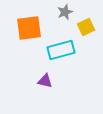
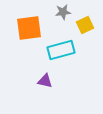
gray star: moved 2 px left; rotated 14 degrees clockwise
yellow square: moved 1 px left, 2 px up
